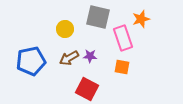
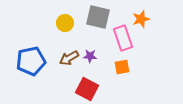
yellow circle: moved 6 px up
orange square: rotated 21 degrees counterclockwise
